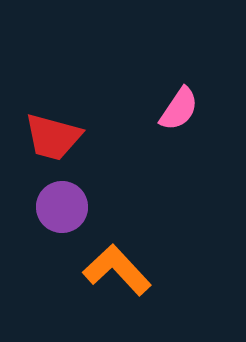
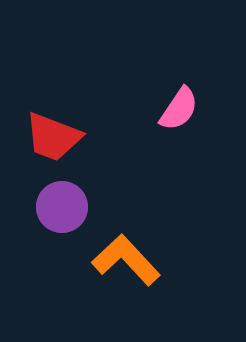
red trapezoid: rotated 6 degrees clockwise
orange L-shape: moved 9 px right, 10 px up
